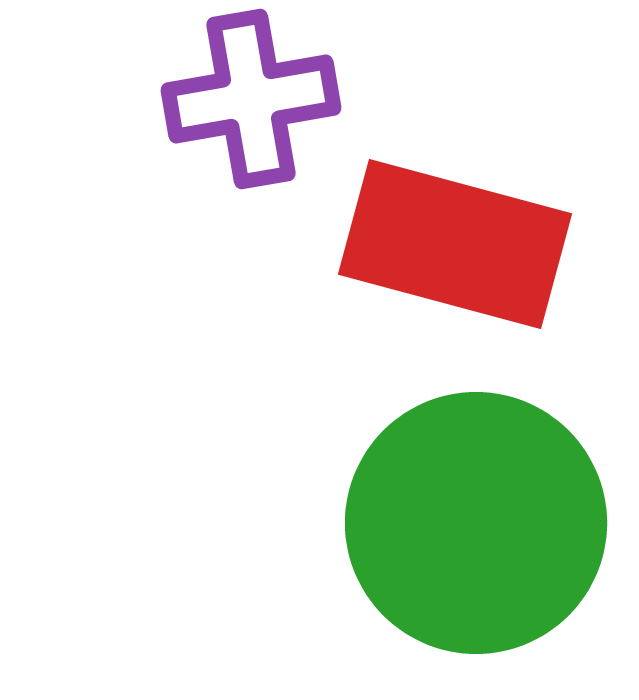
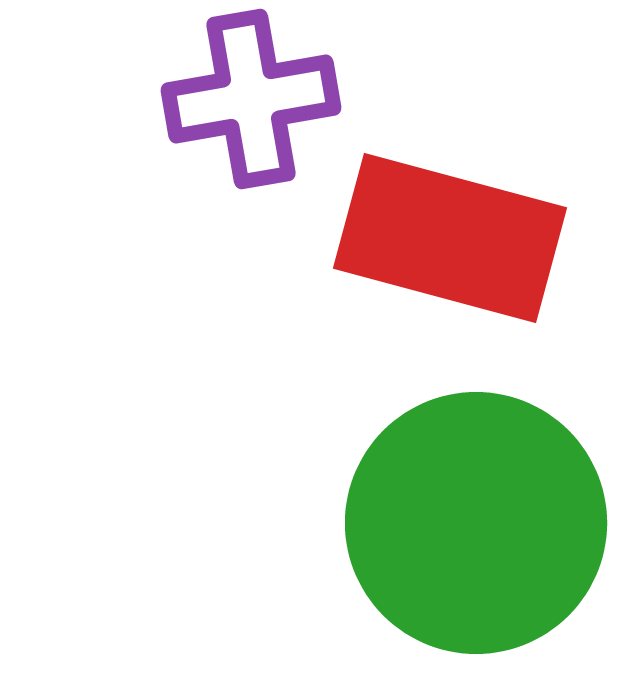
red rectangle: moved 5 px left, 6 px up
